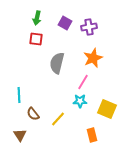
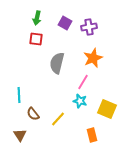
cyan star: rotated 16 degrees clockwise
